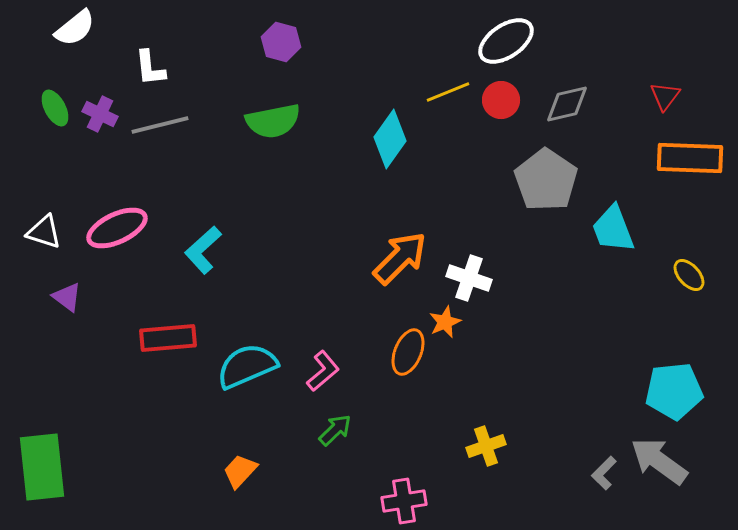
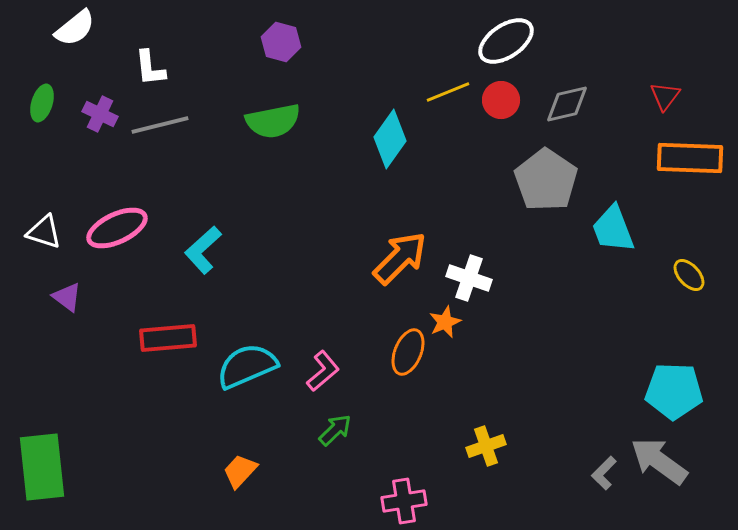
green ellipse: moved 13 px left, 5 px up; rotated 45 degrees clockwise
cyan pentagon: rotated 8 degrees clockwise
